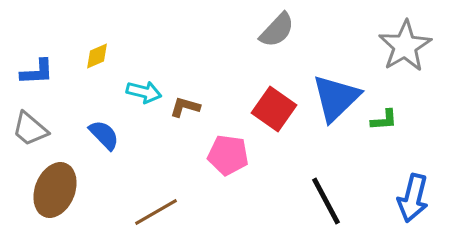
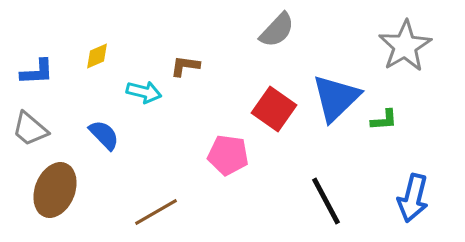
brown L-shape: moved 41 px up; rotated 8 degrees counterclockwise
